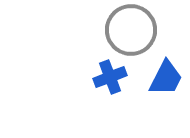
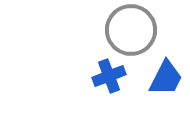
blue cross: moved 1 px left, 1 px up
